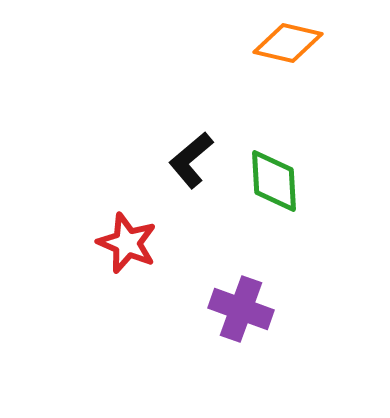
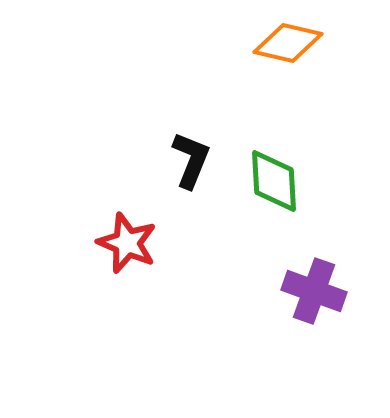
black L-shape: rotated 152 degrees clockwise
purple cross: moved 73 px right, 18 px up
